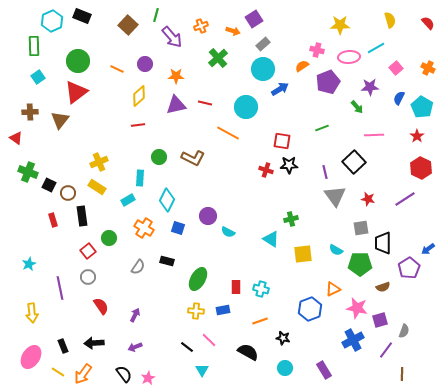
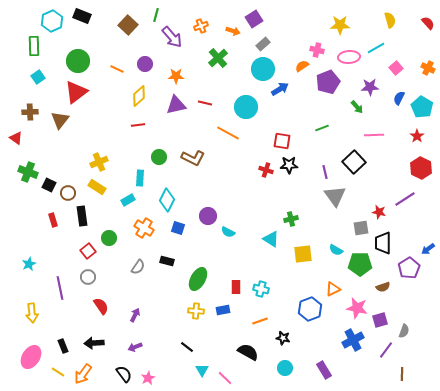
red star at (368, 199): moved 11 px right, 13 px down
pink line at (209, 340): moved 16 px right, 38 px down
